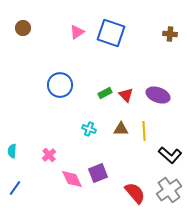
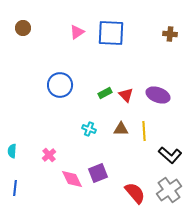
blue square: rotated 16 degrees counterclockwise
blue line: rotated 28 degrees counterclockwise
